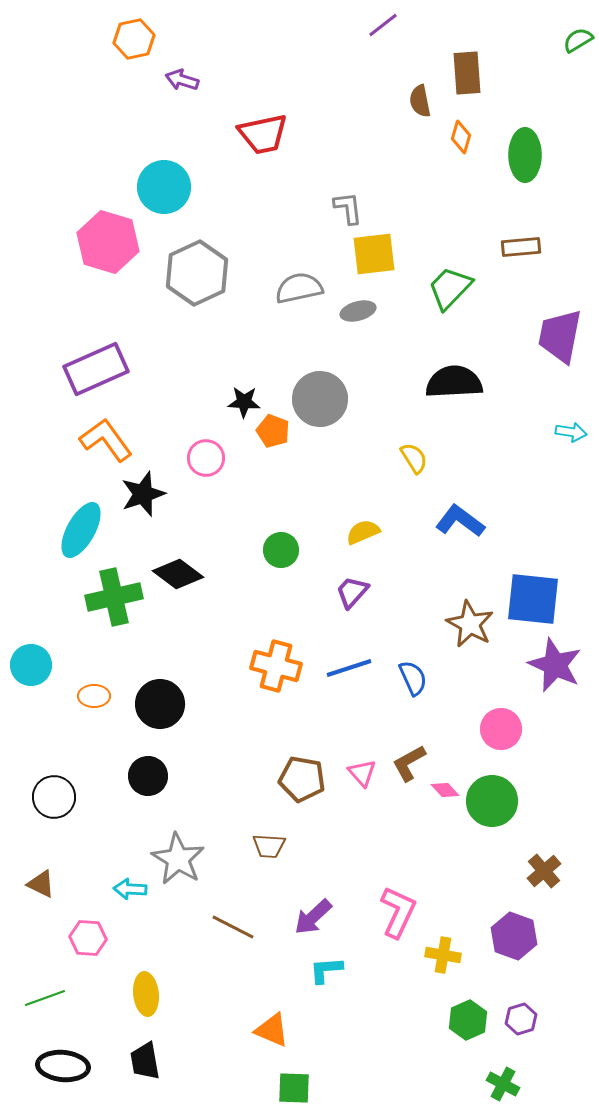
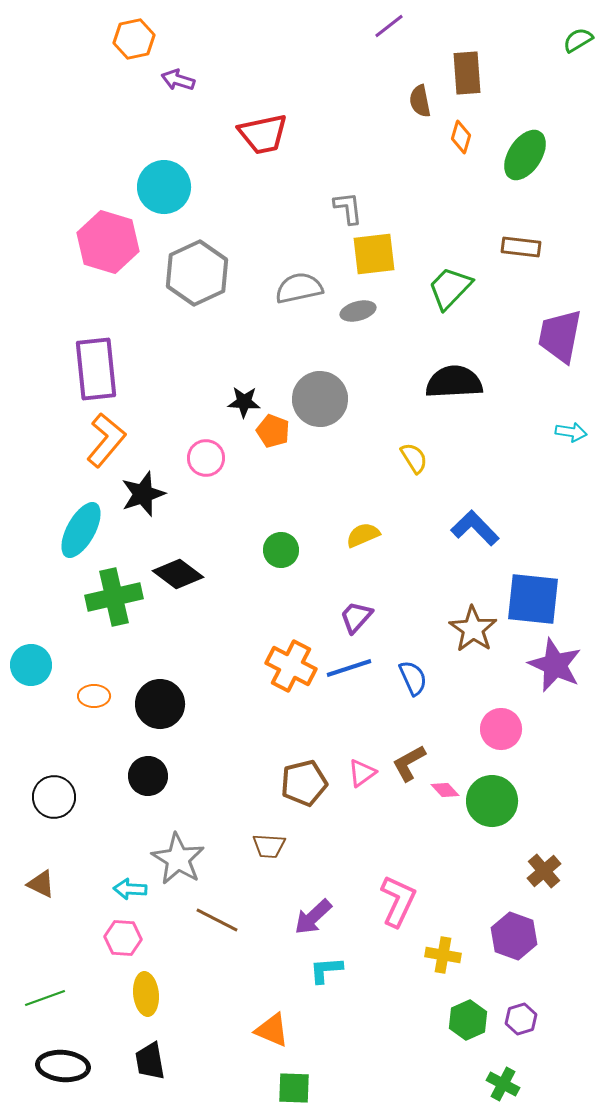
purple line at (383, 25): moved 6 px right, 1 px down
purple arrow at (182, 80): moved 4 px left
green ellipse at (525, 155): rotated 33 degrees clockwise
brown rectangle at (521, 247): rotated 12 degrees clockwise
purple rectangle at (96, 369): rotated 72 degrees counterclockwise
orange L-shape at (106, 440): rotated 76 degrees clockwise
blue L-shape at (460, 521): moved 15 px right, 7 px down; rotated 9 degrees clockwise
yellow semicircle at (363, 532): moved 3 px down
purple trapezoid at (352, 592): moved 4 px right, 25 px down
brown star at (470, 624): moved 3 px right, 5 px down; rotated 6 degrees clockwise
orange cross at (276, 666): moved 15 px right; rotated 12 degrees clockwise
pink triangle at (362, 773): rotated 36 degrees clockwise
brown pentagon at (302, 779): moved 2 px right, 4 px down; rotated 24 degrees counterclockwise
pink L-shape at (398, 912): moved 11 px up
brown line at (233, 927): moved 16 px left, 7 px up
pink hexagon at (88, 938): moved 35 px right
black trapezoid at (145, 1061): moved 5 px right
